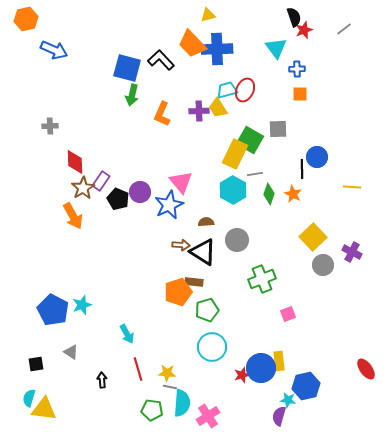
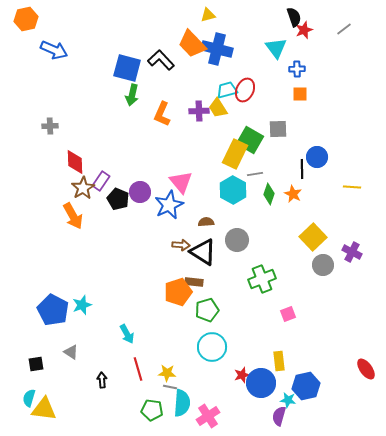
blue cross at (217, 49): rotated 16 degrees clockwise
blue circle at (261, 368): moved 15 px down
